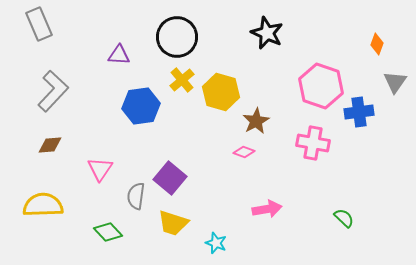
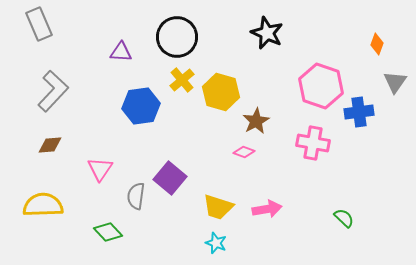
purple triangle: moved 2 px right, 3 px up
yellow trapezoid: moved 45 px right, 16 px up
